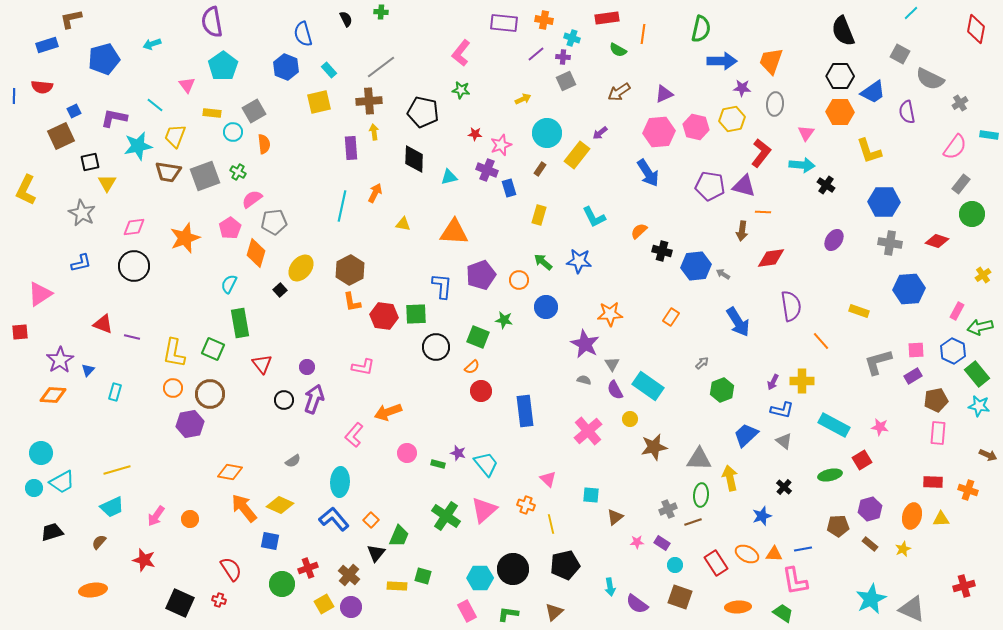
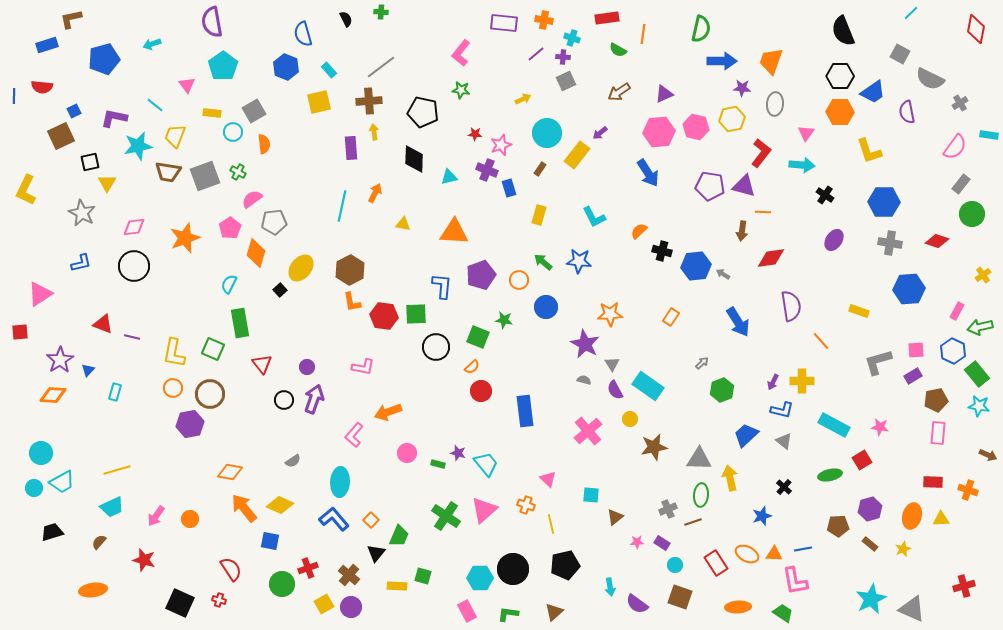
black cross at (826, 185): moved 1 px left, 10 px down
